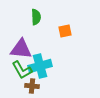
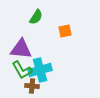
green semicircle: rotated 35 degrees clockwise
cyan cross: moved 4 px down
